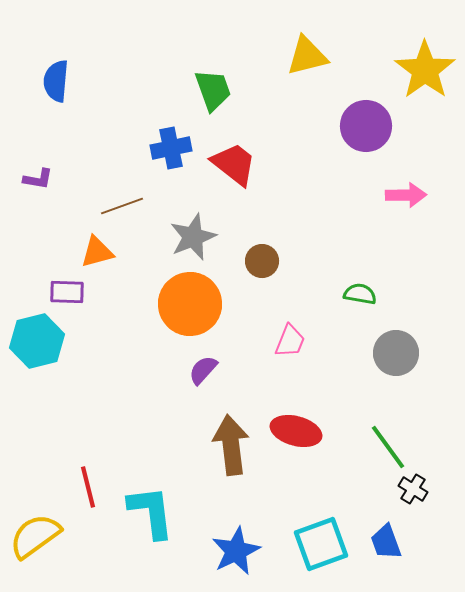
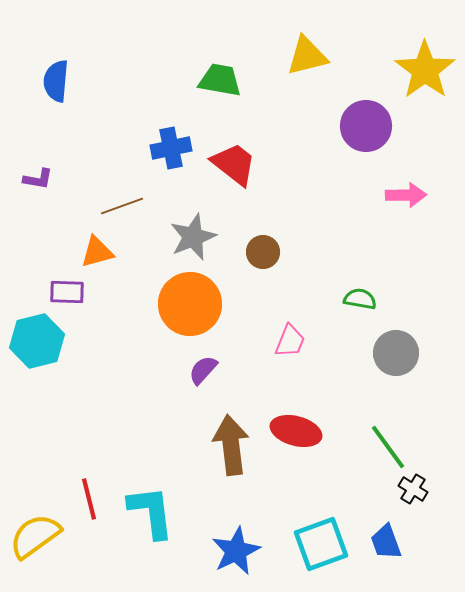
green trapezoid: moved 7 px right, 10 px up; rotated 60 degrees counterclockwise
brown circle: moved 1 px right, 9 px up
green semicircle: moved 5 px down
red line: moved 1 px right, 12 px down
